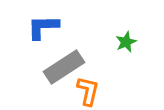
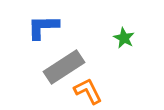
green star: moved 2 px left, 4 px up; rotated 20 degrees counterclockwise
orange L-shape: rotated 40 degrees counterclockwise
